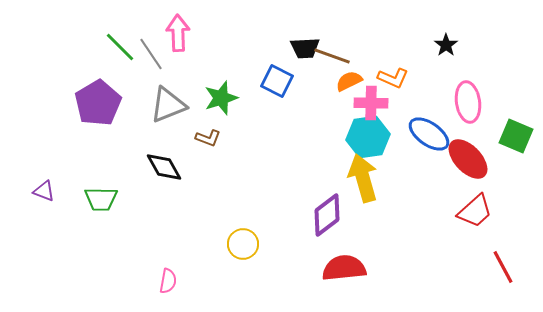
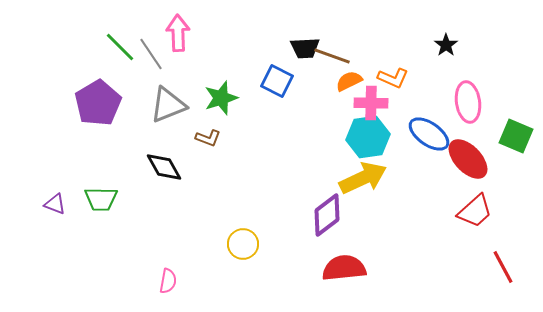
yellow arrow: rotated 81 degrees clockwise
purple triangle: moved 11 px right, 13 px down
